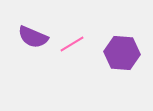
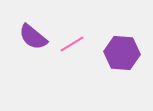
purple semicircle: rotated 16 degrees clockwise
